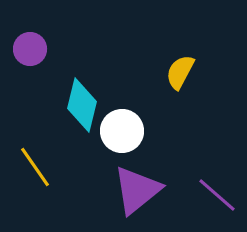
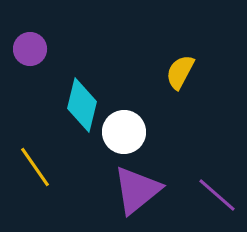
white circle: moved 2 px right, 1 px down
